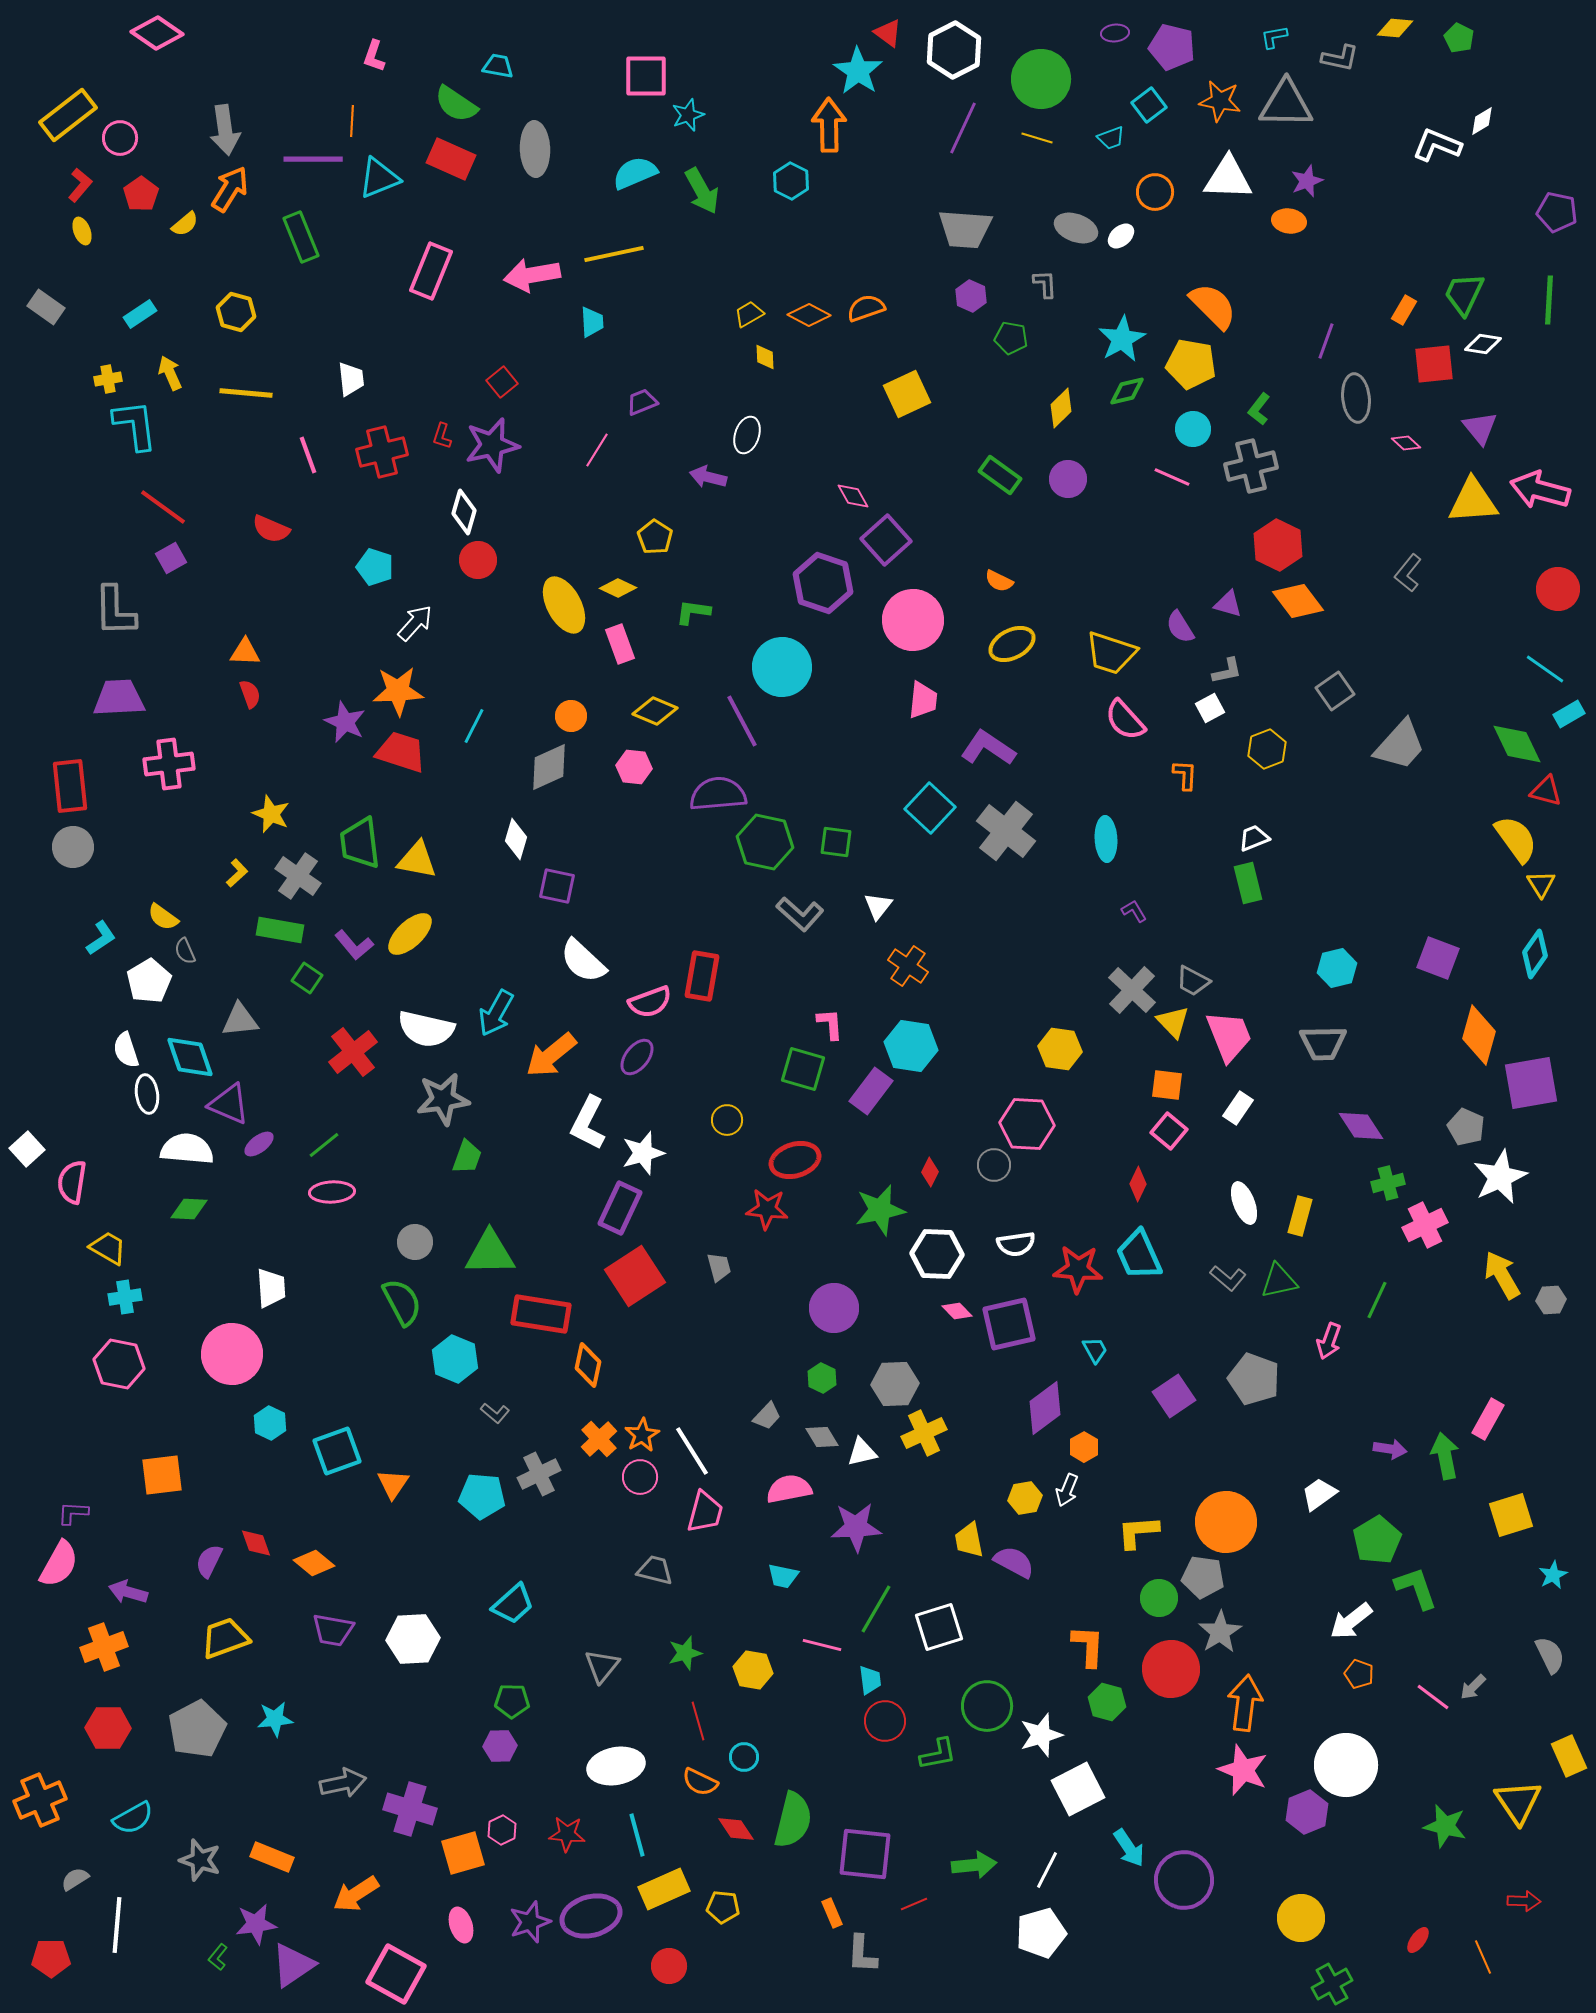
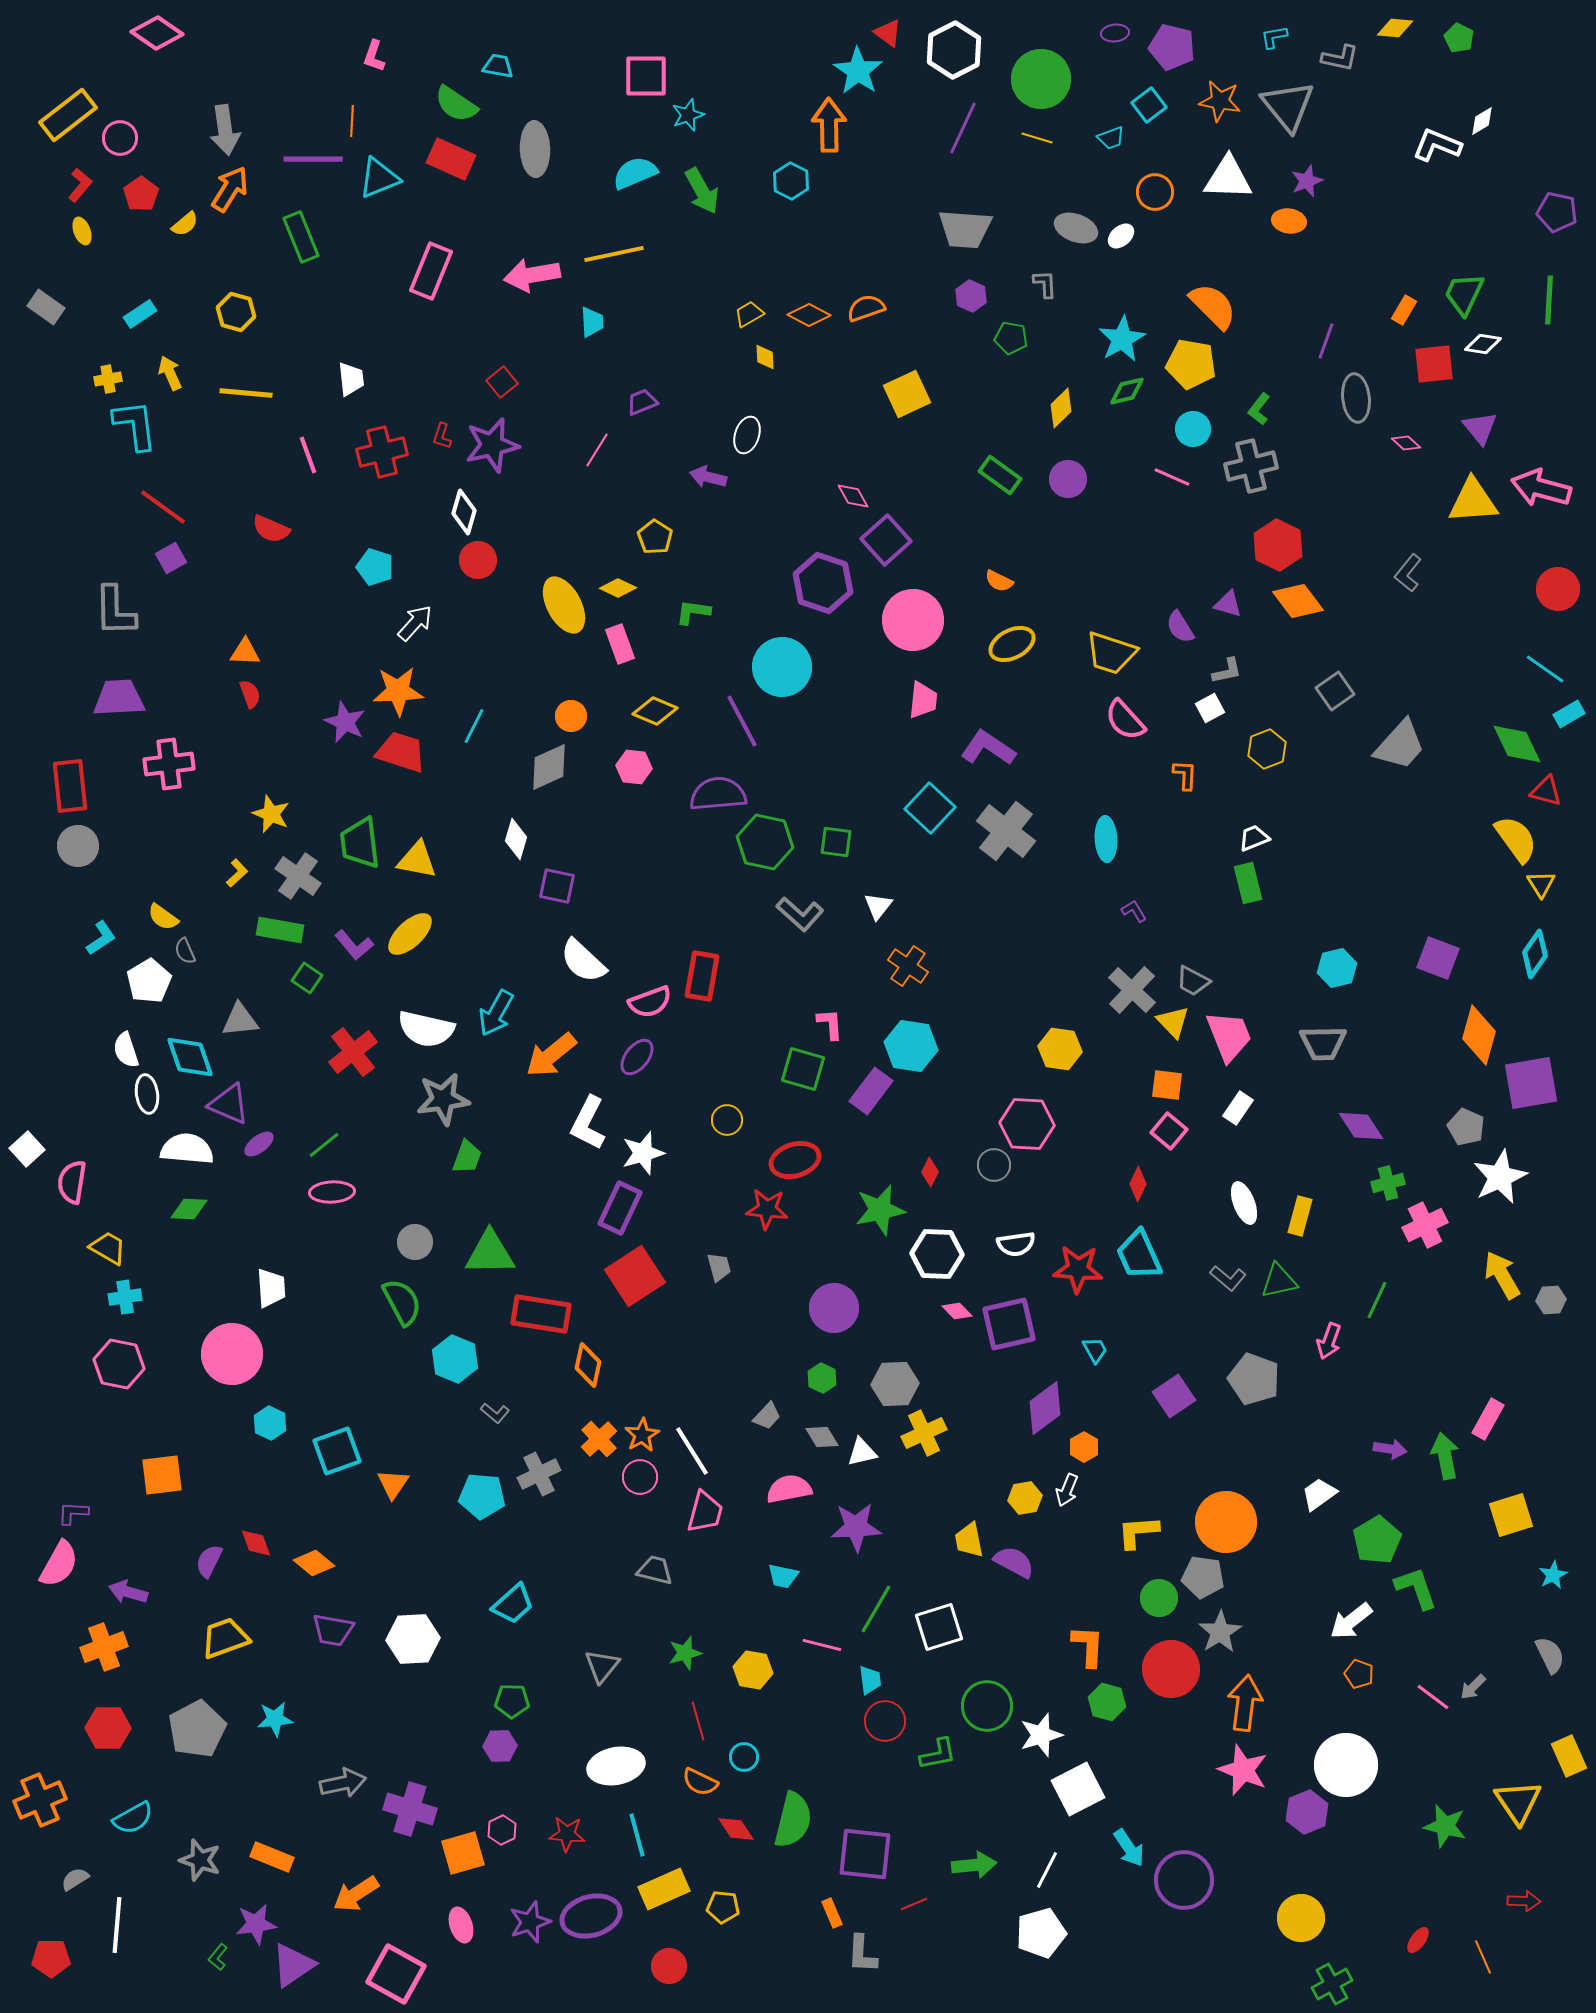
gray triangle at (1286, 104): moved 2 px right, 2 px down; rotated 50 degrees clockwise
pink arrow at (1540, 490): moved 1 px right, 2 px up
gray circle at (73, 847): moved 5 px right, 1 px up
